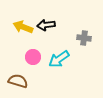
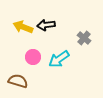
gray cross: rotated 32 degrees clockwise
